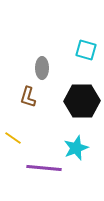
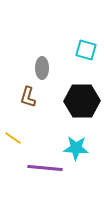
cyan star: rotated 25 degrees clockwise
purple line: moved 1 px right
